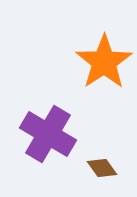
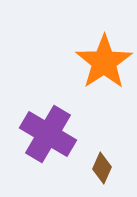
brown diamond: rotated 60 degrees clockwise
